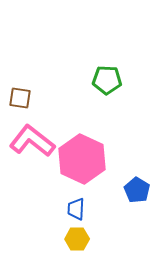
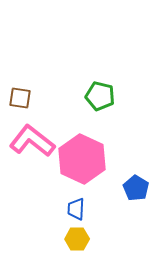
green pentagon: moved 7 px left, 16 px down; rotated 12 degrees clockwise
blue pentagon: moved 1 px left, 2 px up
